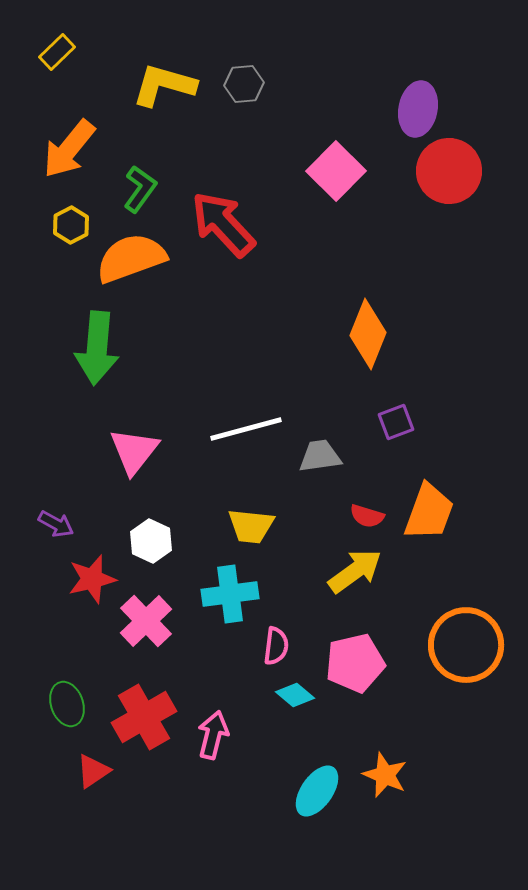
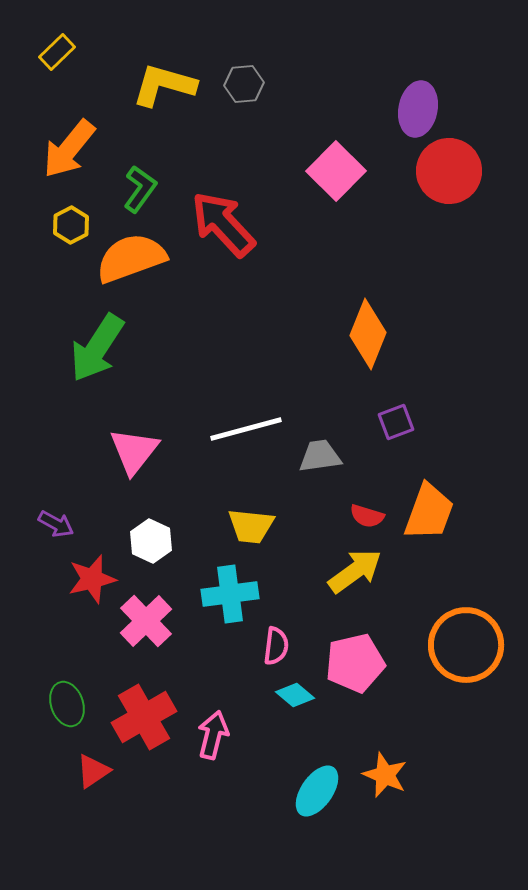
green arrow: rotated 28 degrees clockwise
